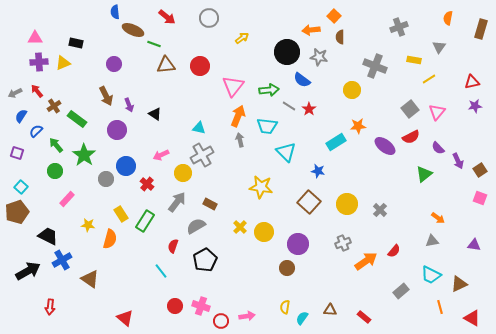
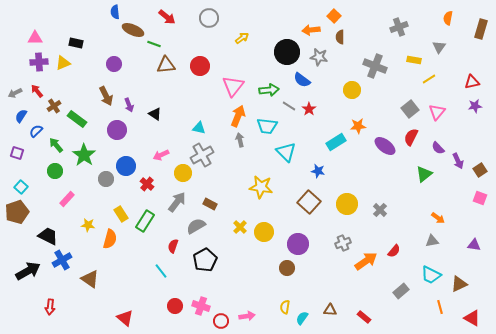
red semicircle at (411, 137): rotated 144 degrees clockwise
